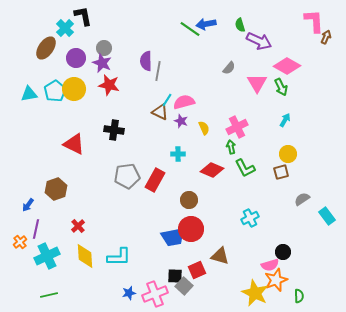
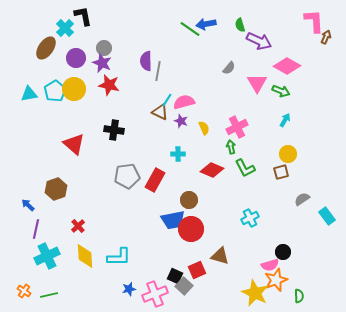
green arrow at (281, 87): moved 4 px down; rotated 42 degrees counterclockwise
red triangle at (74, 144): rotated 15 degrees clockwise
blue arrow at (28, 205): rotated 96 degrees clockwise
blue trapezoid at (173, 237): moved 17 px up
orange cross at (20, 242): moved 4 px right, 49 px down; rotated 16 degrees counterclockwise
black square at (175, 276): rotated 21 degrees clockwise
blue star at (129, 293): moved 4 px up
